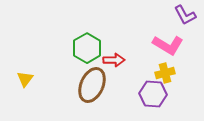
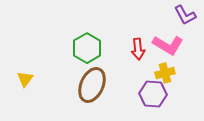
red arrow: moved 24 px right, 11 px up; rotated 85 degrees clockwise
